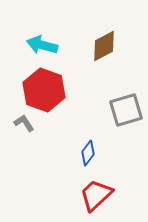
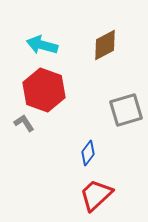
brown diamond: moved 1 px right, 1 px up
